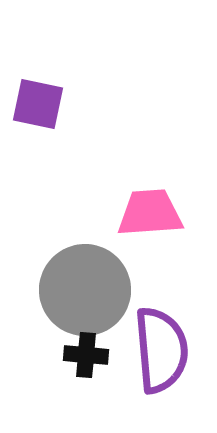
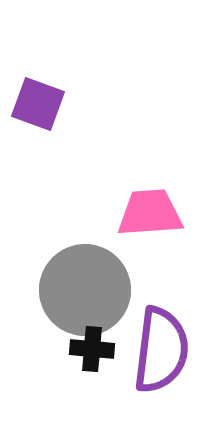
purple square: rotated 8 degrees clockwise
purple semicircle: rotated 12 degrees clockwise
black cross: moved 6 px right, 6 px up
